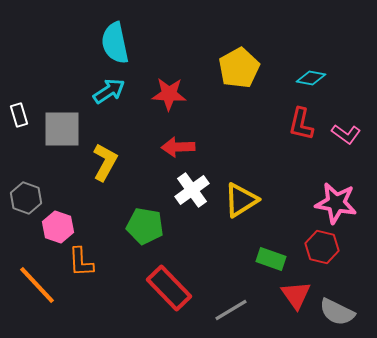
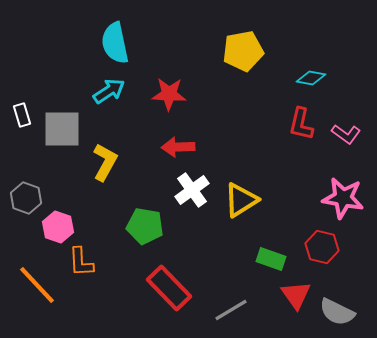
yellow pentagon: moved 4 px right, 17 px up; rotated 18 degrees clockwise
white rectangle: moved 3 px right
pink star: moved 7 px right, 5 px up
